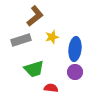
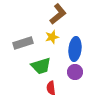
brown L-shape: moved 23 px right, 2 px up
gray rectangle: moved 2 px right, 3 px down
green trapezoid: moved 7 px right, 3 px up
red semicircle: rotated 104 degrees counterclockwise
